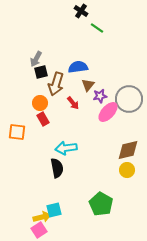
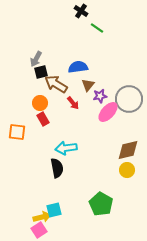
brown arrow: rotated 105 degrees clockwise
